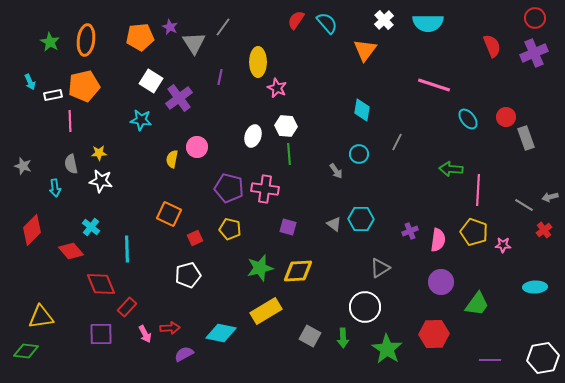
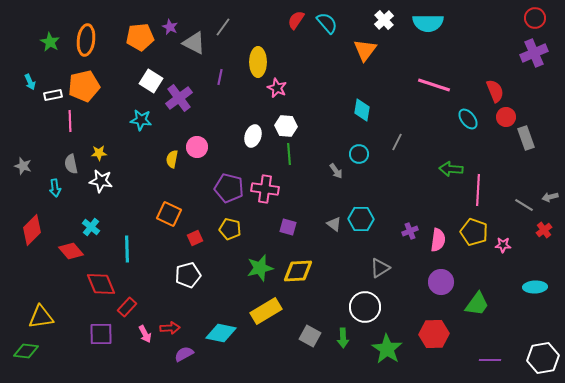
gray triangle at (194, 43): rotated 30 degrees counterclockwise
red semicircle at (492, 46): moved 3 px right, 45 px down
